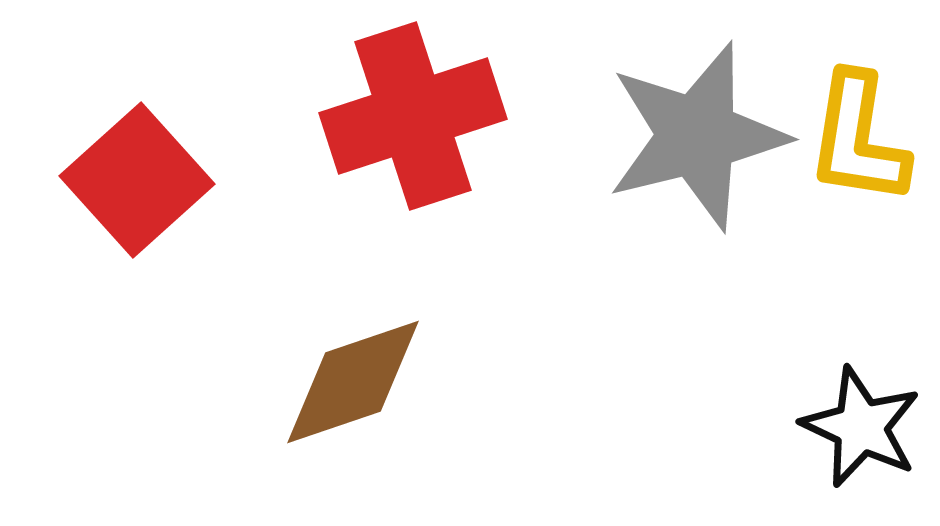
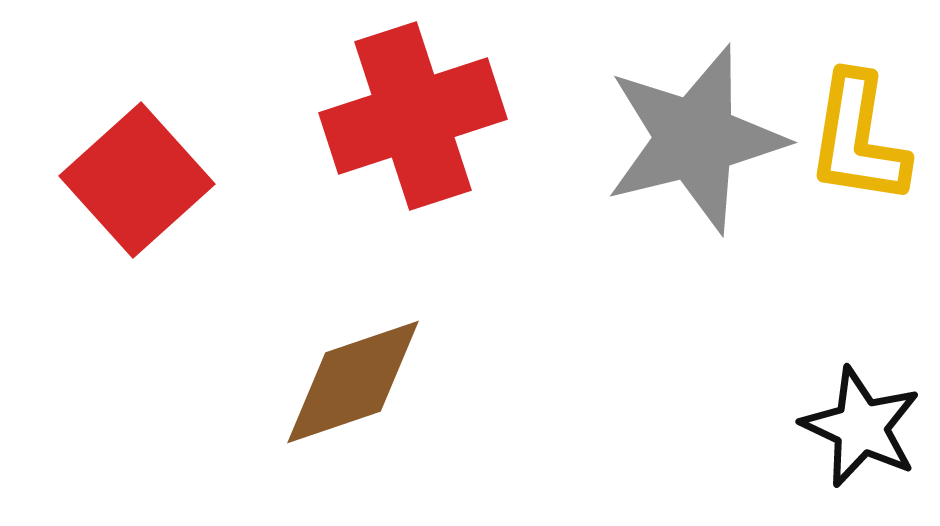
gray star: moved 2 px left, 3 px down
